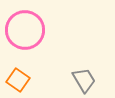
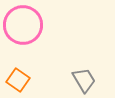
pink circle: moved 2 px left, 5 px up
